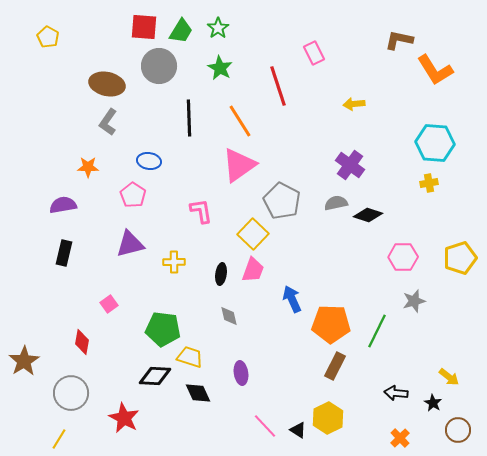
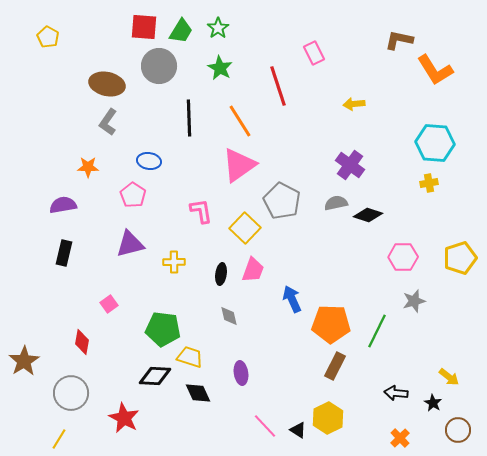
yellow square at (253, 234): moved 8 px left, 6 px up
